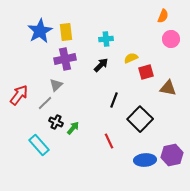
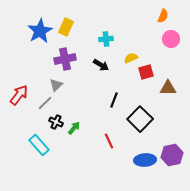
yellow rectangle: moved 5 px up; rotated 30 degrees clockwise
black arrow: rotated 77 degrees clockwise
brown triangle: rotated 12 degrees counterclockwise
green arrow: moved 1 px right
